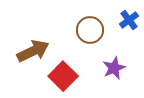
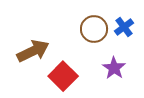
blue cross: moved 5 px left, 7 px down
brown circle: moved 4 px right, 1 px up
purple star: rotated 15 degrees counterclockwise
